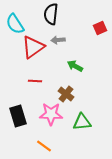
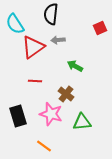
pink star: rotated 15 degrees clockwise
